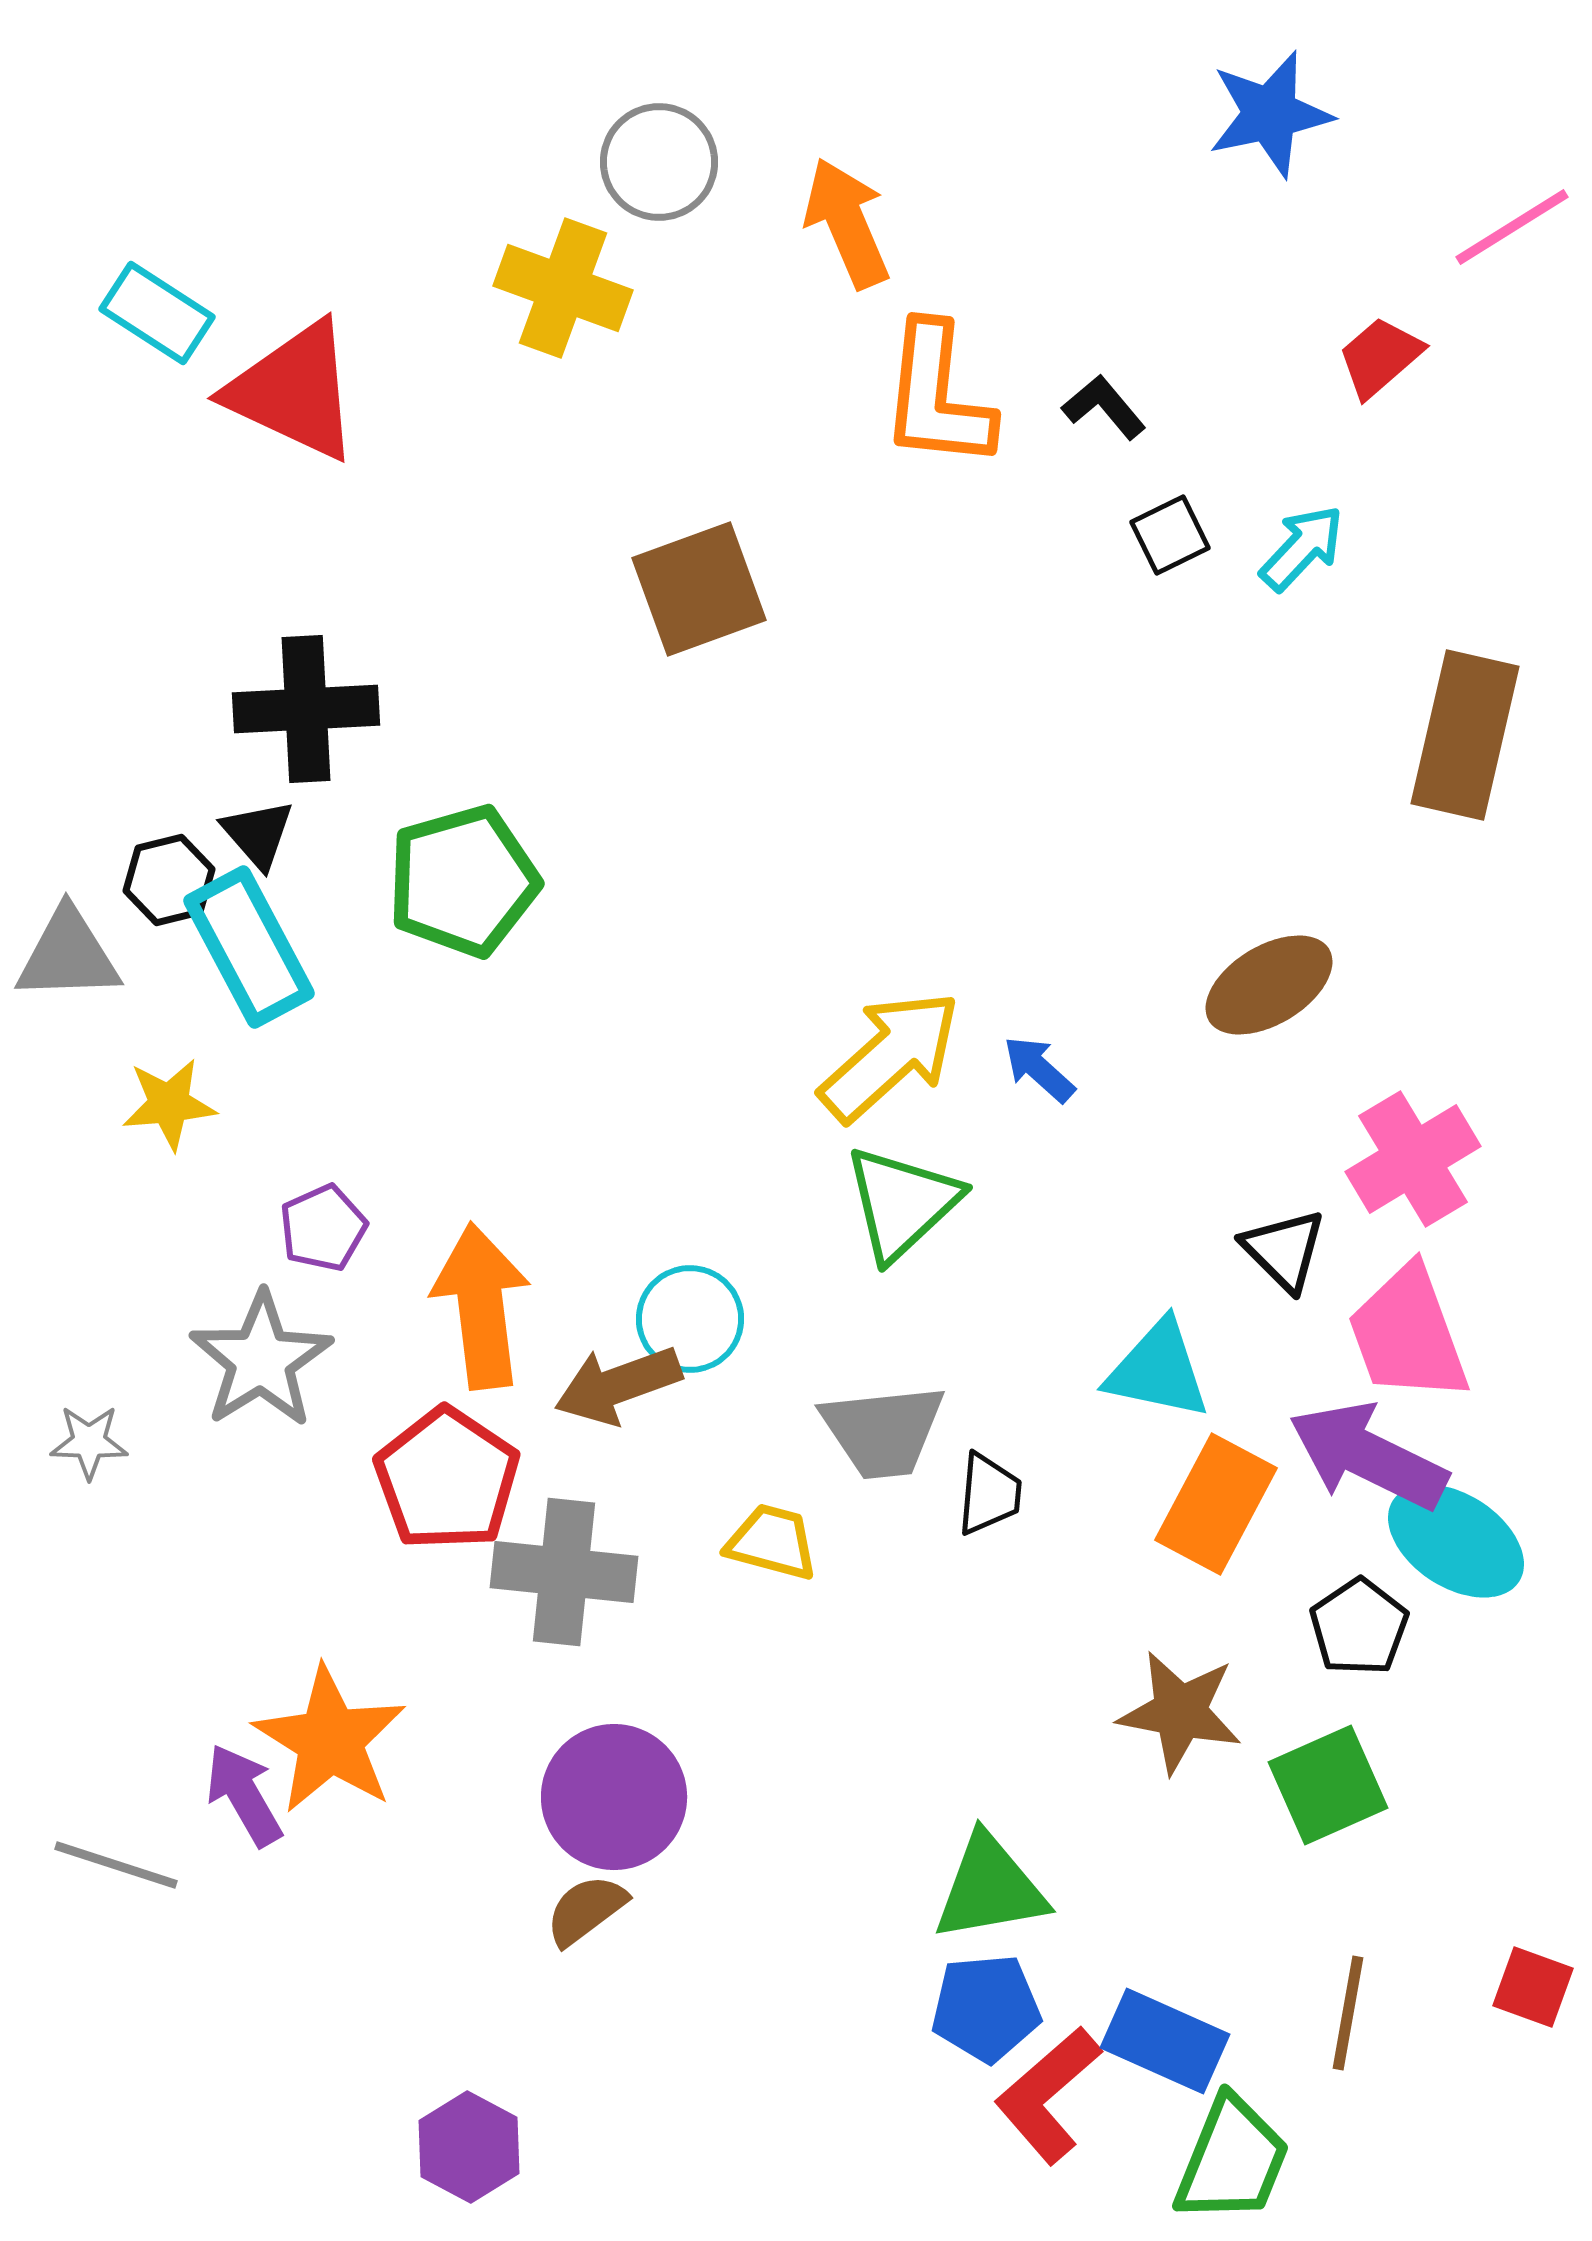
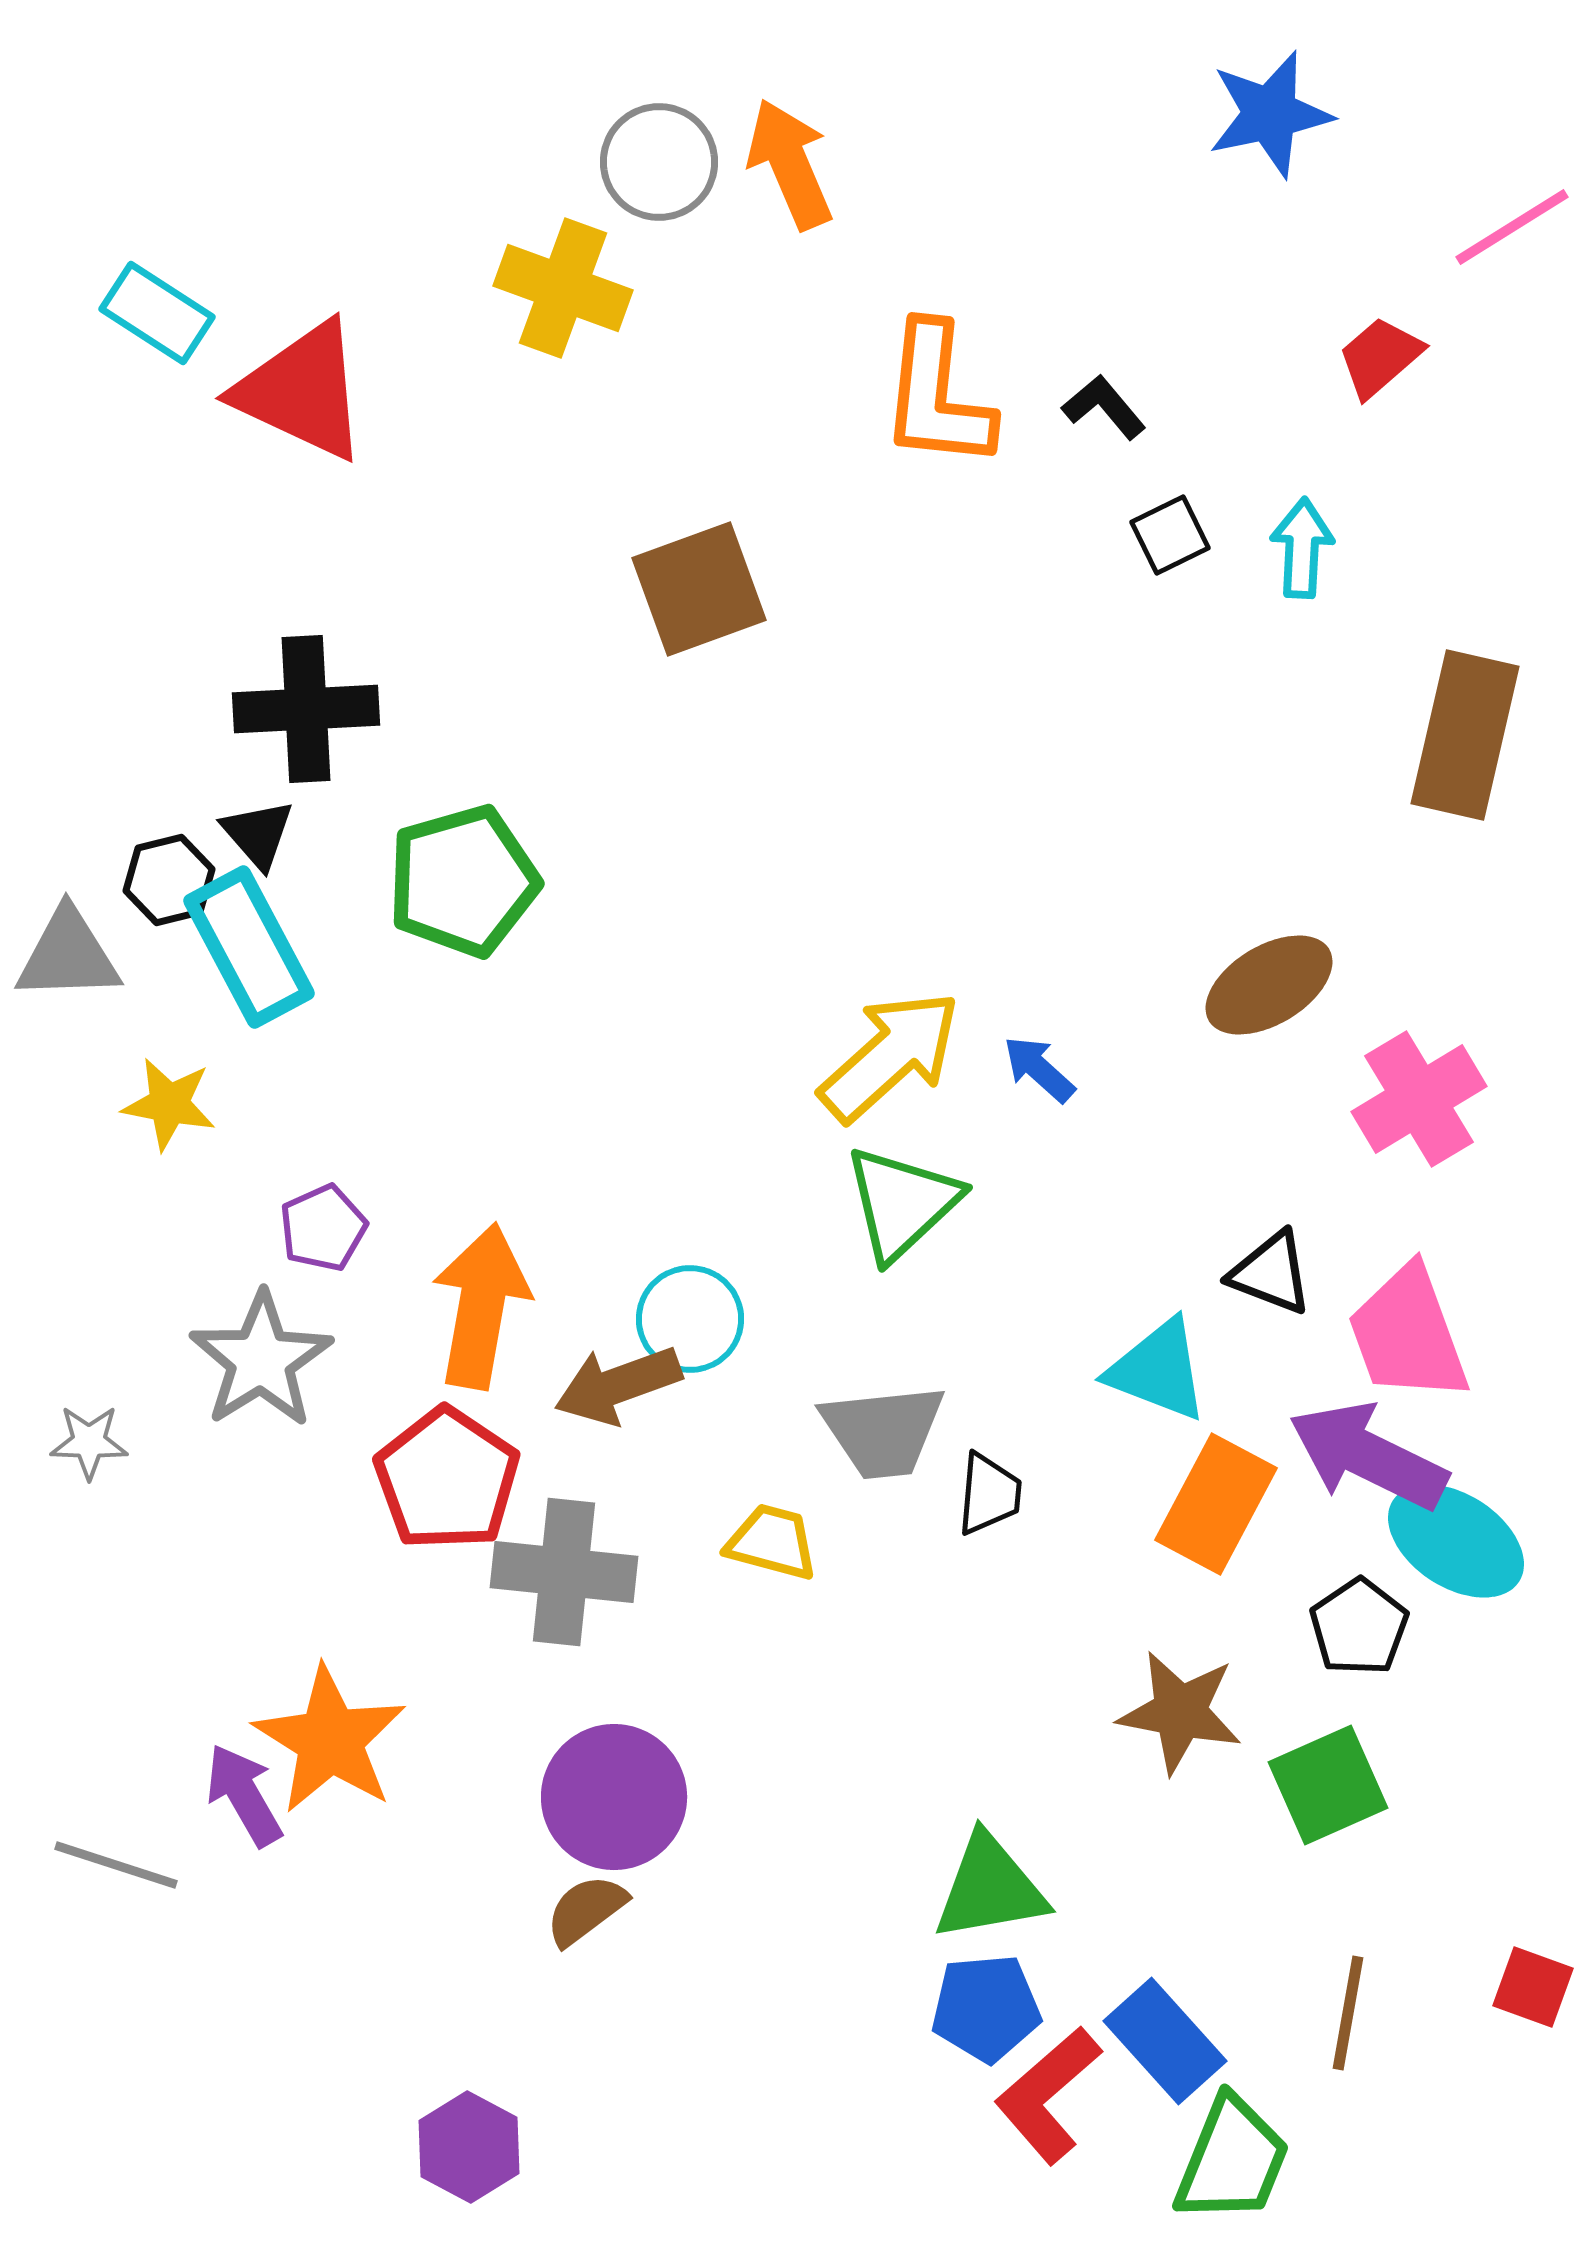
orange arrow at (847, 223): moved 57 px left, 59 px up
red triangle at (294, 391): moved 8 px right
cyan arrow at (1302, 548): rotated 40 degrees counterclockwise
yellow star at (169, 1104): rotated 16 degrees clockwise
pink cross at (1413, 1159): moved 6 px right, 60 px up
black triangle at (1284, 1250): moved 13 px left, 23 px down; rotated 24 degrees counterclockwise
orange arrow at (481, 1306): rotated 17 degrees clockwise
cyan triangle at (1158, 1370): rotated 9 degrees clockwise
blue rectangle at (1165, 2041): rotated 24 degrees clockwise
